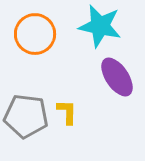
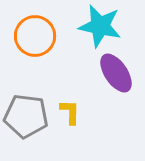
orange circle: moved 2 px down
purple ellipse: moved 1 px left, 4 px up
yellow L-shape: moved 3 px right
